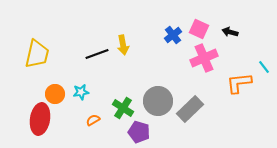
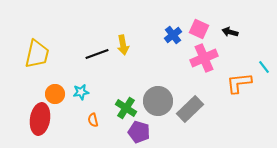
green cross: moved 3 px right
orange semicircle: rotated 72 degrees counterclockwise
